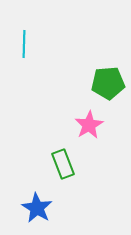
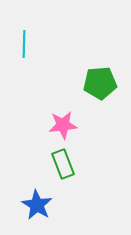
green pentagon: moved 8 px left
pink star: moved 26 px left; rotated 24 degrees clockwise
blue star: moved 3 px up
